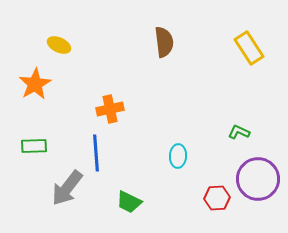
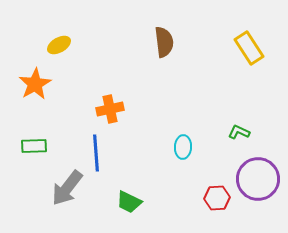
yellow ellipse: rotated 55 degrees counterclockwise
cyan ellipse: moved 5 px right, 9 px up
